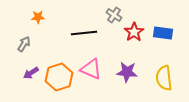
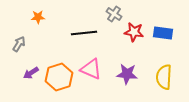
gray cross: moved 1 px up
red star: rotated 30 degrees counterclockwise
gray arrow: moved 5 px left
purple star: moved 2 px down
yellow semicircle: moved 1 px up; rotated 10 degrees clockwise
